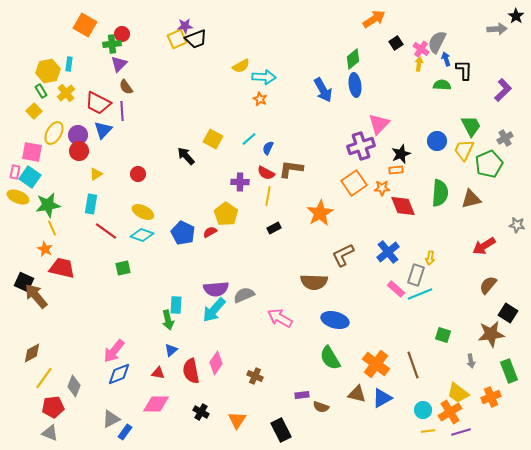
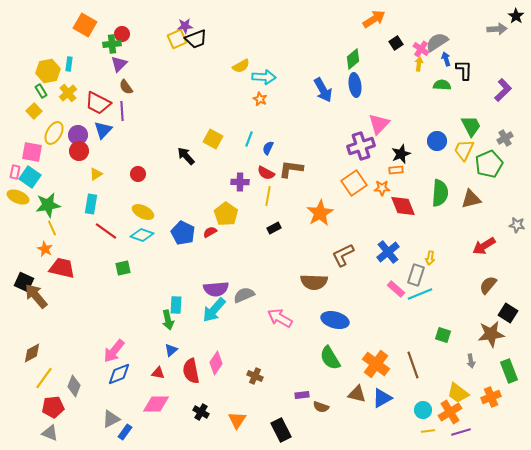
gray semicircle at (437, 42): rotated 30 degrees clockwise
yellow cross at (66, 93): moved 2 px right
cyan line at (249, 139): rotated 28 degrees counterclockwise
